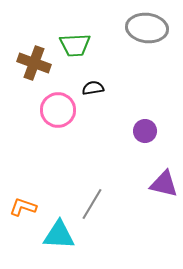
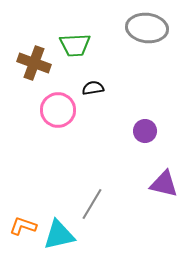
orange L-shape: moved 19 px down
cyan triangle: rotated 16 degrees counterclockwise
